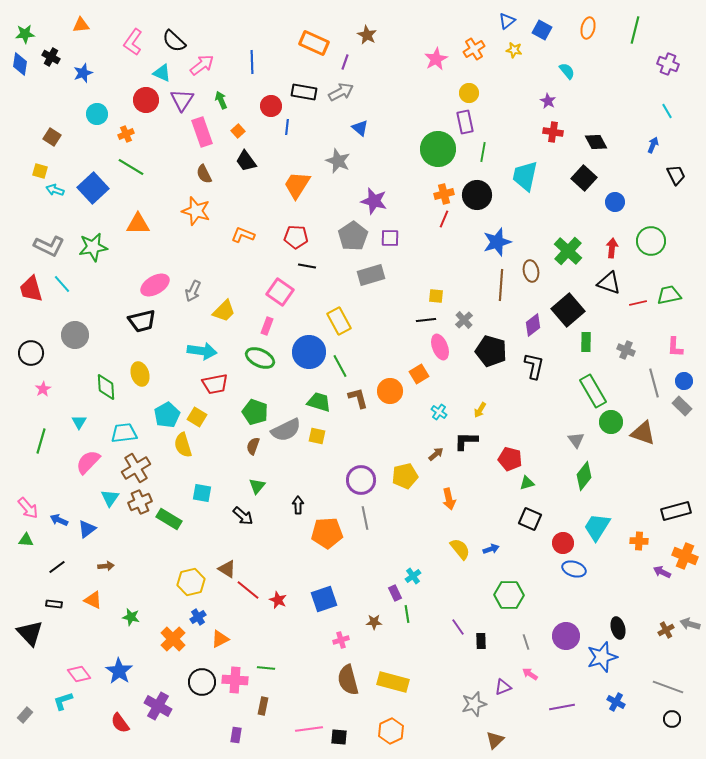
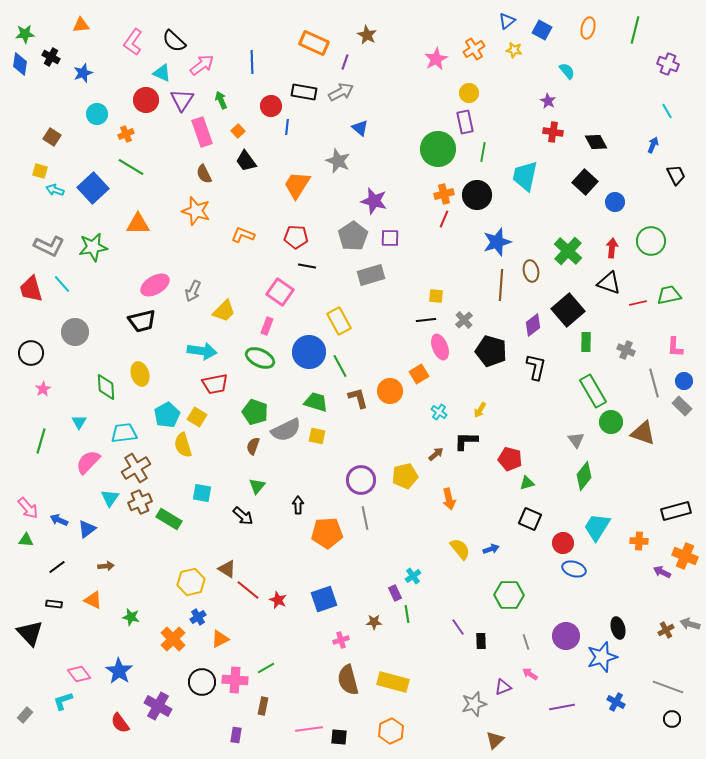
black square at (584, 178): moved 1 px right, 4 px down
gray circle at (75, 335): moved 3 px up
black L-shape at (534, 366): moved 2 px right, 1 px down
green trapezoid at (319, 402): moved 3 px left
green line at (266, 668): rotated 36 degrees counterclockwise
